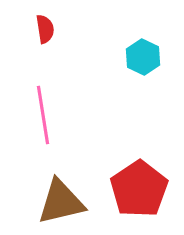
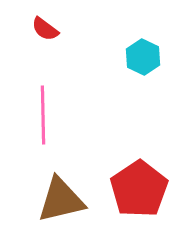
red semicircle: rotated 136 degrees clockwise
pink line: rotated 8 degrees clockwise
brown triangle: moved 2 px up
